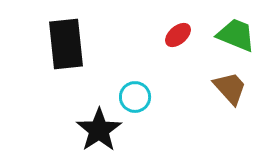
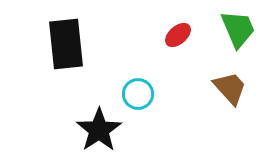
green trapezoid: moved 2 px right, 6 px up; rotated 45 degrees clockwise
cyan circle: moved 3 px right, 3 px up
